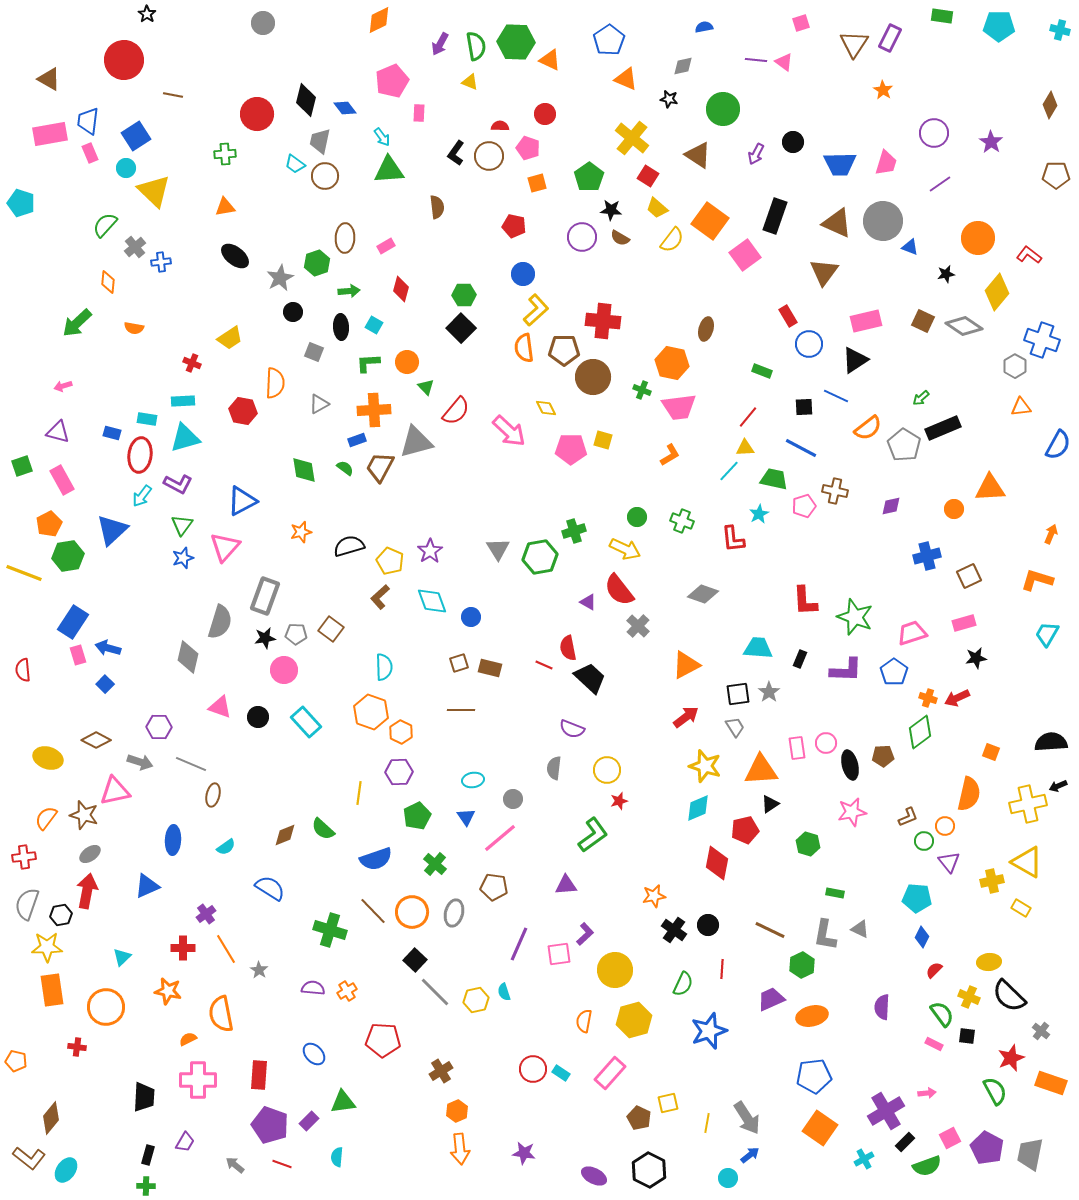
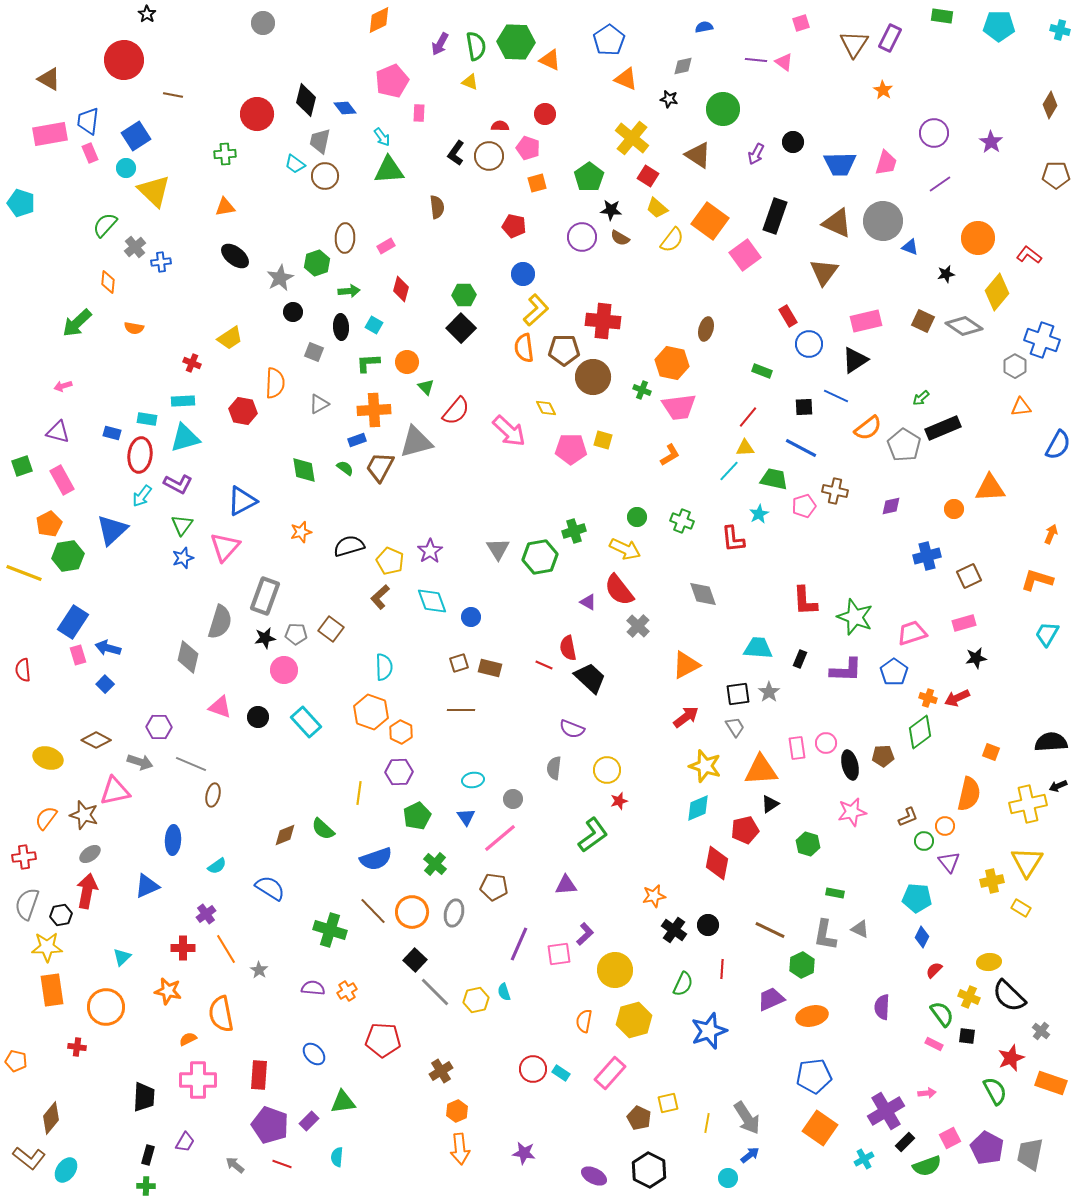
gray diamond at (703, 594): rotated 52 degrees clockwise
cyan semicircle at (226, 847): moved 9 px left, 19 px down
yellow triangle at (1027, 862): rotated 32 degrees clockwise
